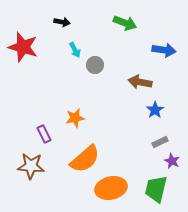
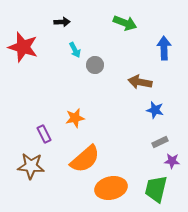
black arrow: rotated 14 degrees counterclockwise
blue arrow: moved 2 px up; rotated 100 degrees counterclockwise
blue star: rotated 24 degrees counterclockwise
purple star: rotated 21 degrees counterclockwise
